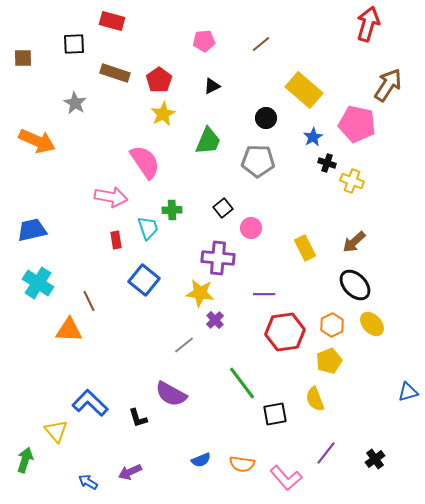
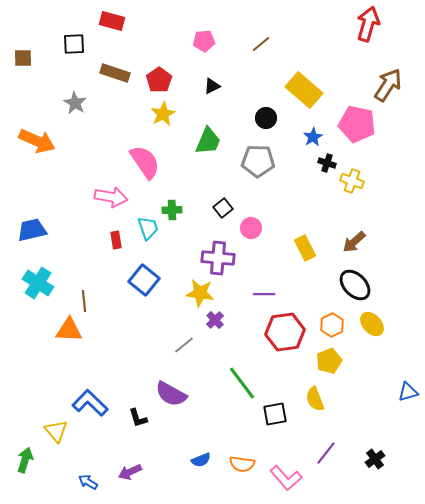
brown line at (89, 301): moved 5 px left; rotated 20 degrees clockwise
